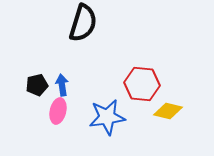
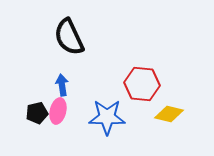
black semicircle: moved 14 px left, 14 px down; rotated 138 degrees clockwise
black pentagon: moved 28 px down
yellow diamond: moved 1 px right, 3 px down
blue star: rotated 9 degrees clockwise
